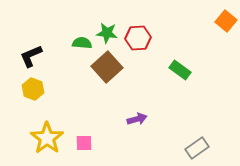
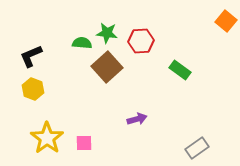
red hexagon: moved 3 px right, 3 px down
